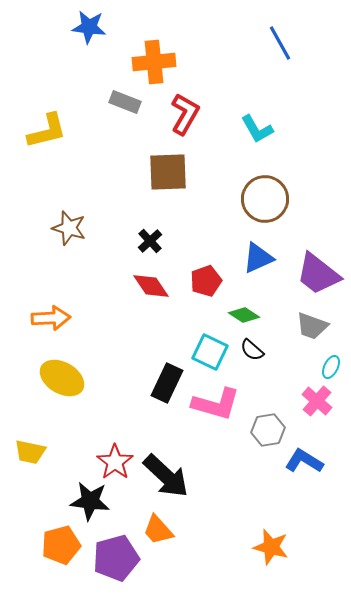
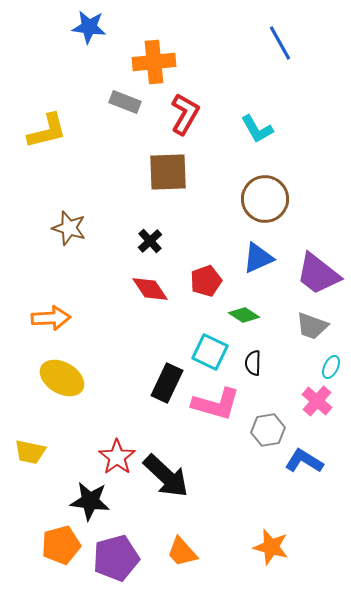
red diamond: moved 1 px left, 3 px down
black semicircle: moved 1 px right, 13 px down; rotated 50 degrees clockwise
red star: moved 2 px right, 5 px up
orange trapezoid: moved 24 px right, 22 px down
